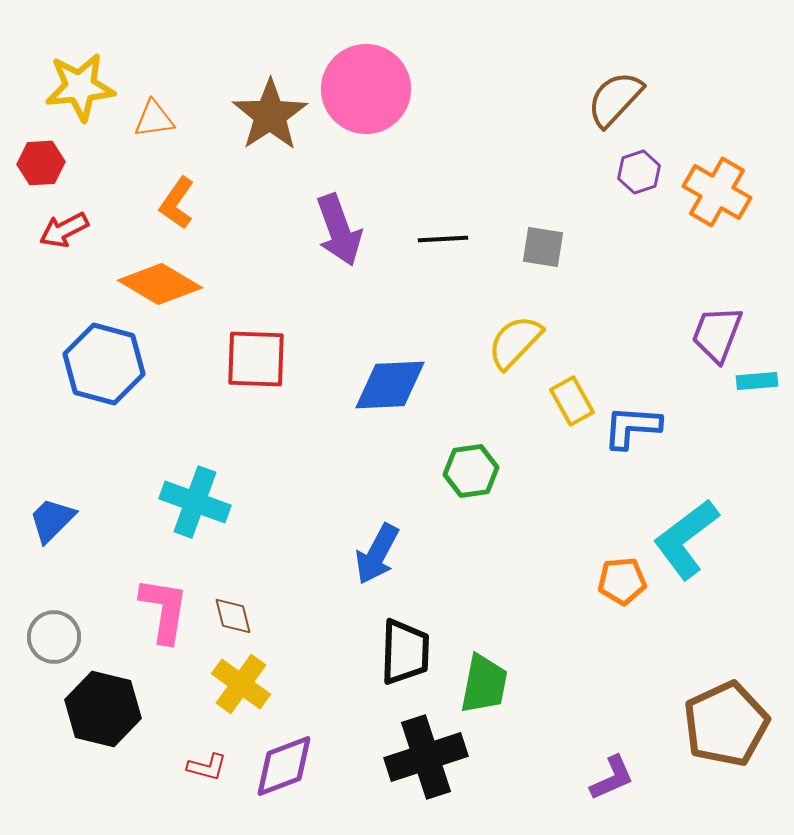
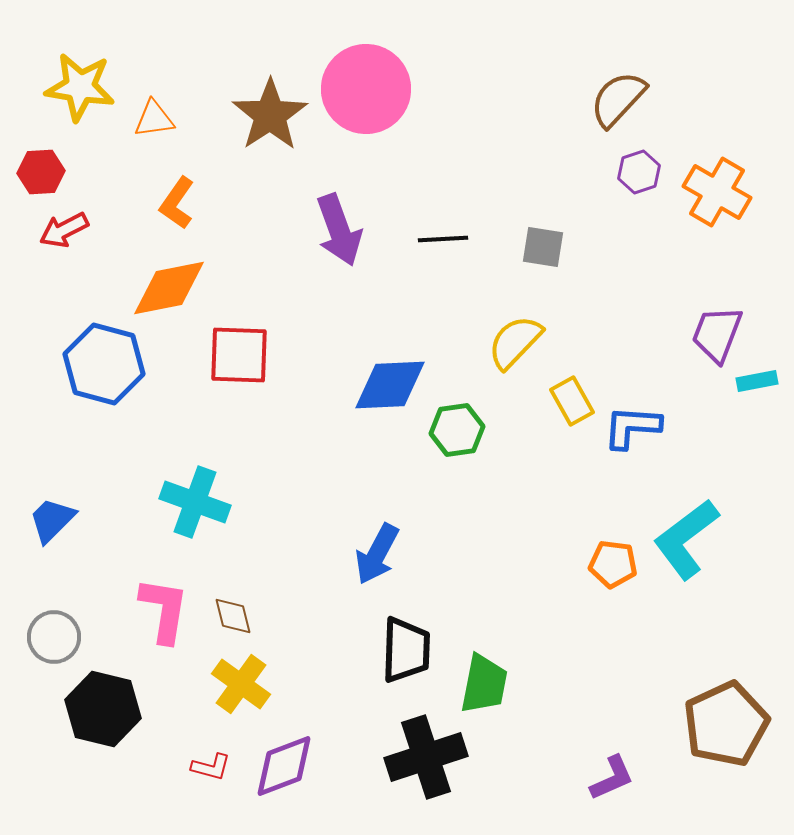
yellow star: rotated 14 degrees clockwise
brown semicircle: moved 3 px right
red hexagon: moved 9 px down
orange diamond: moved 9 px right, 4 px down; rotated 42 degrees counterclockwise
red square: moved 17 px left, 4 px up
cyan rectangle: rotated 6 degrees counterclockwise
green hexagon: moved 14 px left, 41 px up
orange pentagon: moved 9 px left, 17 px up; rotated 12 degrees clockwise
black trapezoid: moved 1 px right, 2 px up
red L-shape: moved 4 px right
